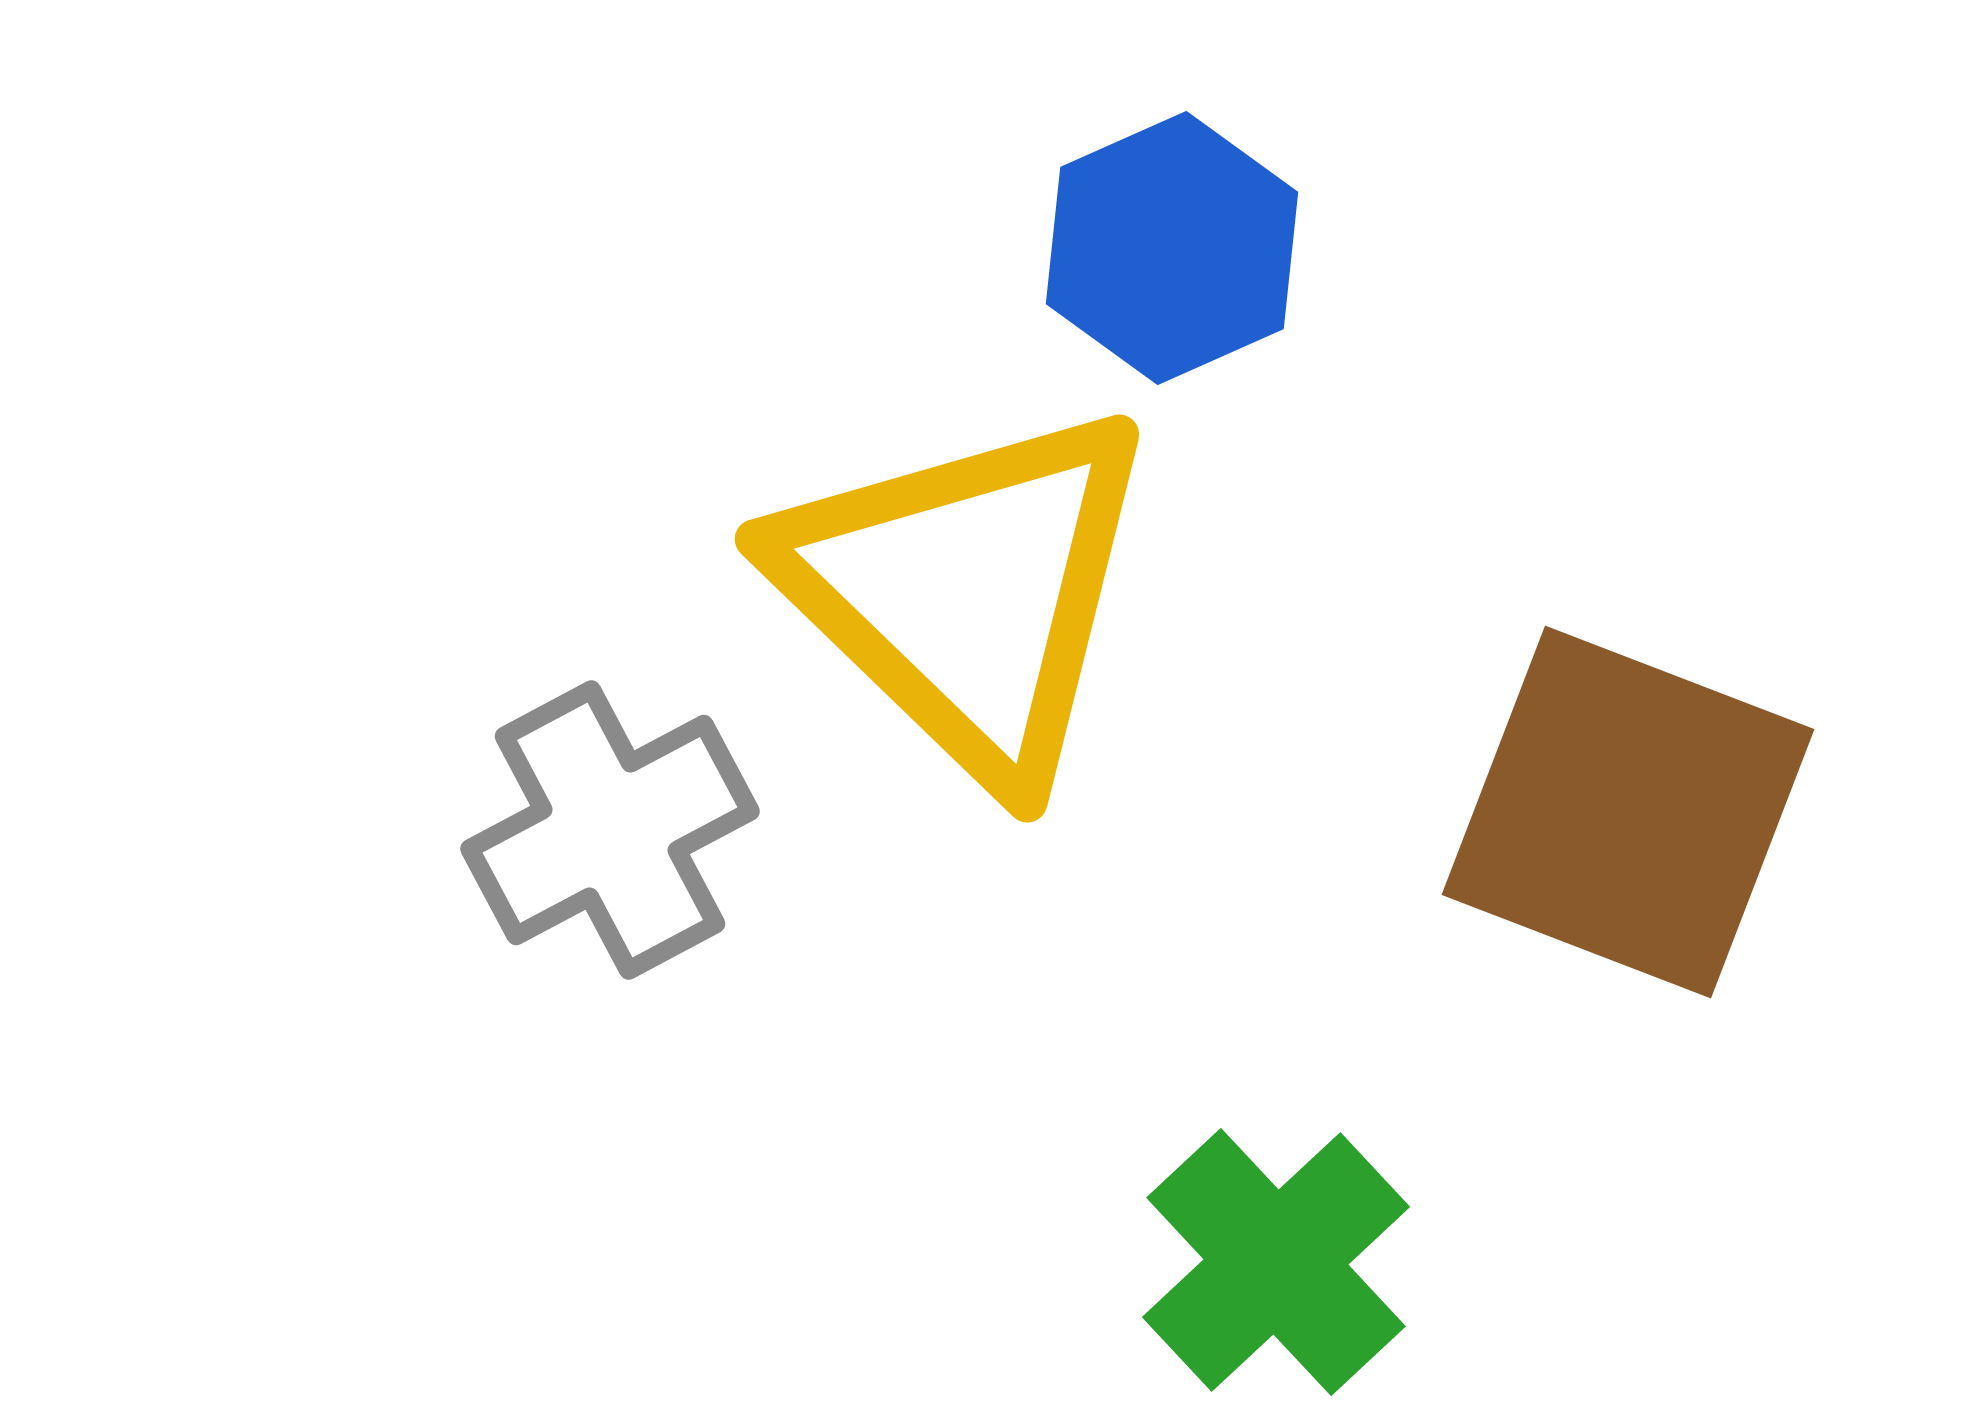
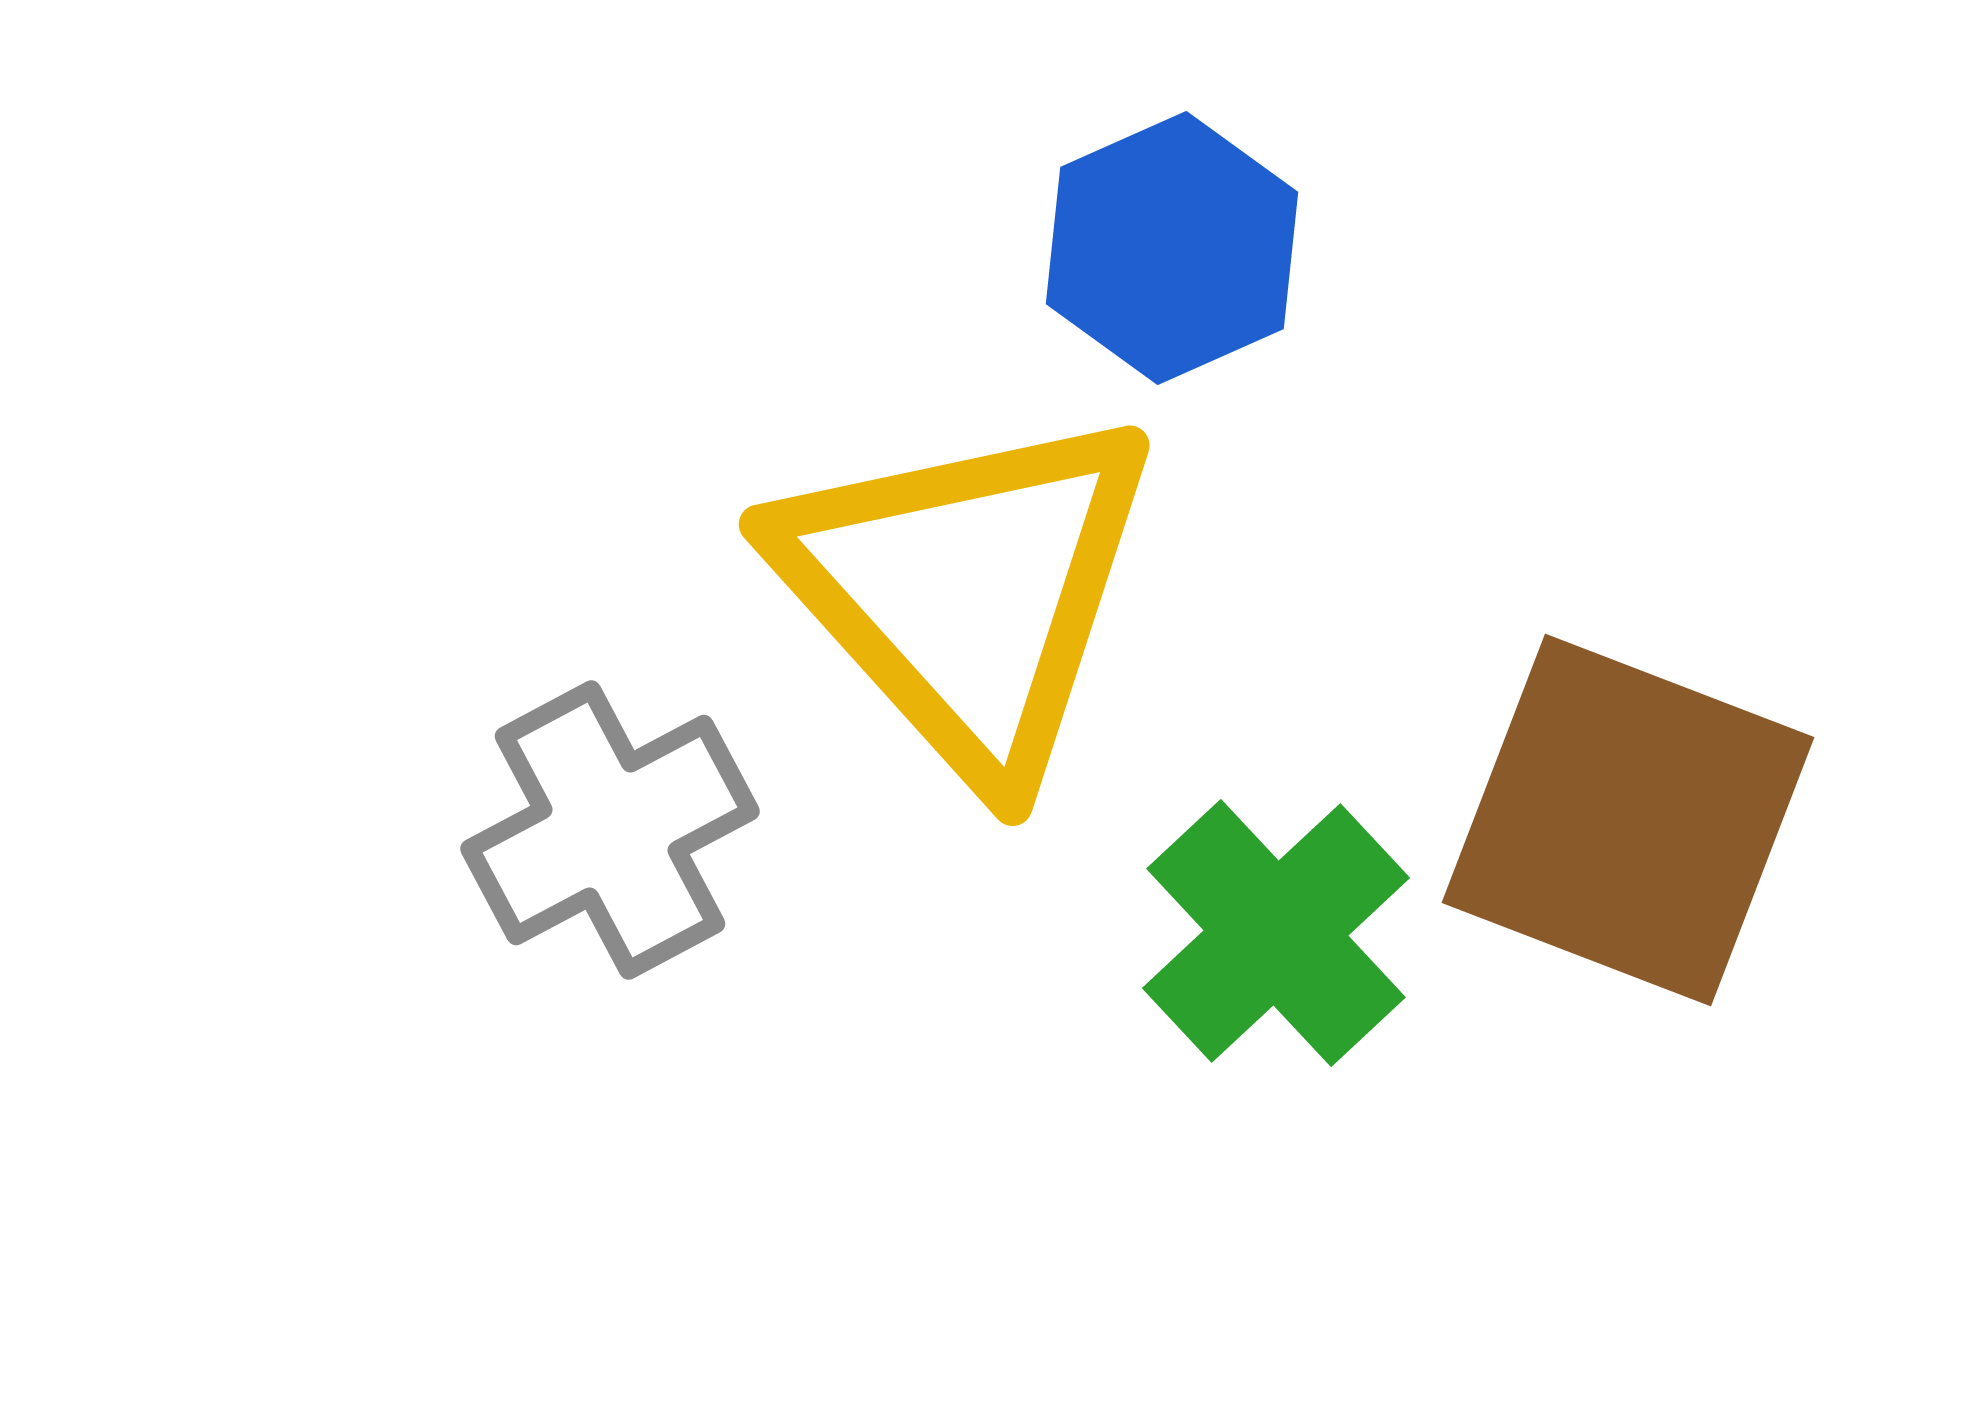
yellow triangle: rotated 4 degrees clockwise
brown square: moved 8 px down
green cross: moved 329 px up
